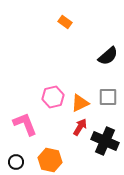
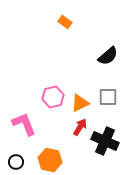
pink L-shape: moved 1 px left
